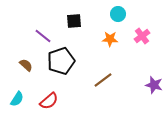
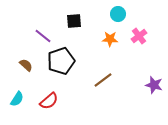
pink cross: moved 3 px left
